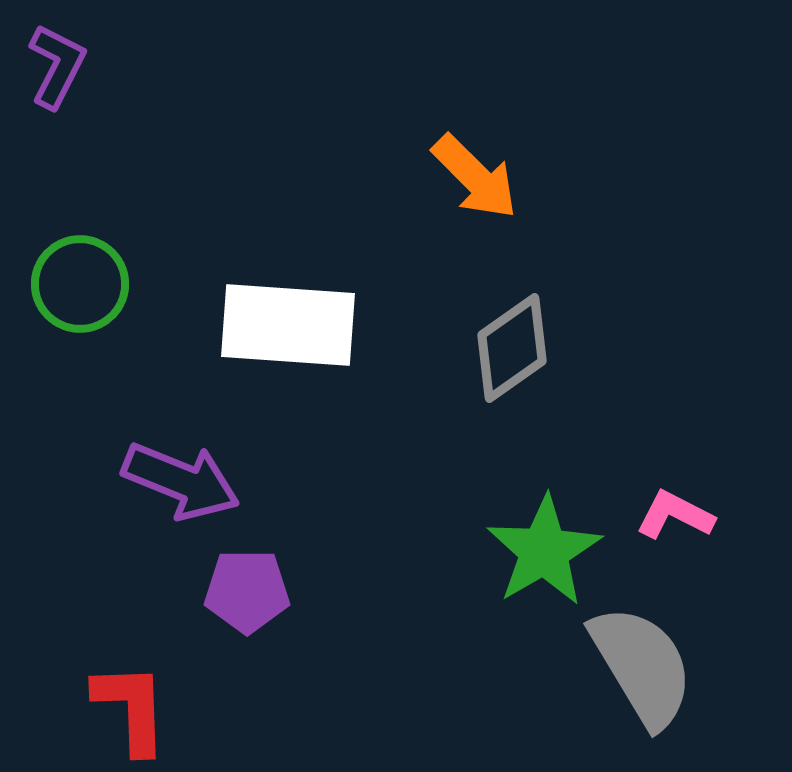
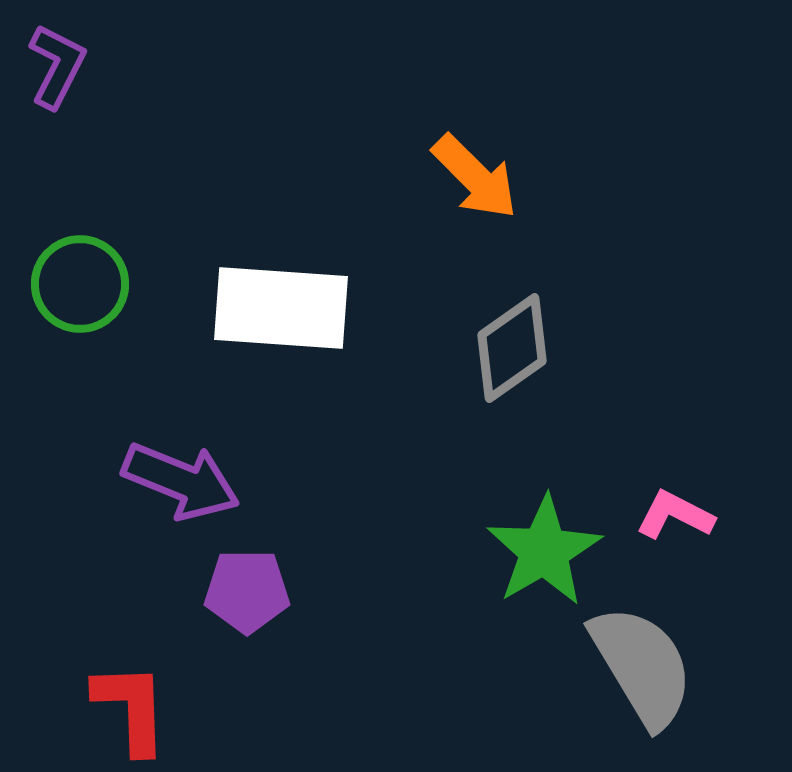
white rectangle: moved 7 px left, 17 px up
